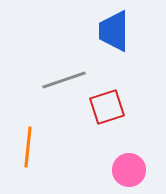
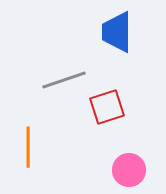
blue trapezoid: moved 3 px right, 1 px down
orange line: rotated 6 degrees counterclockwise
